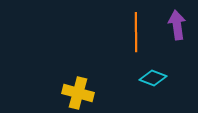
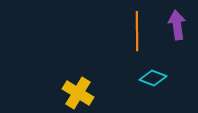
orange line: moved 1 px right, 1 px up
yellow cross: rotated 16 degrees clockwise
